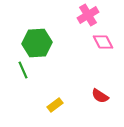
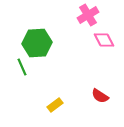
pink diamond: moved 1 px right, 2 px up
green line: moved 1 px left, 3 px up
